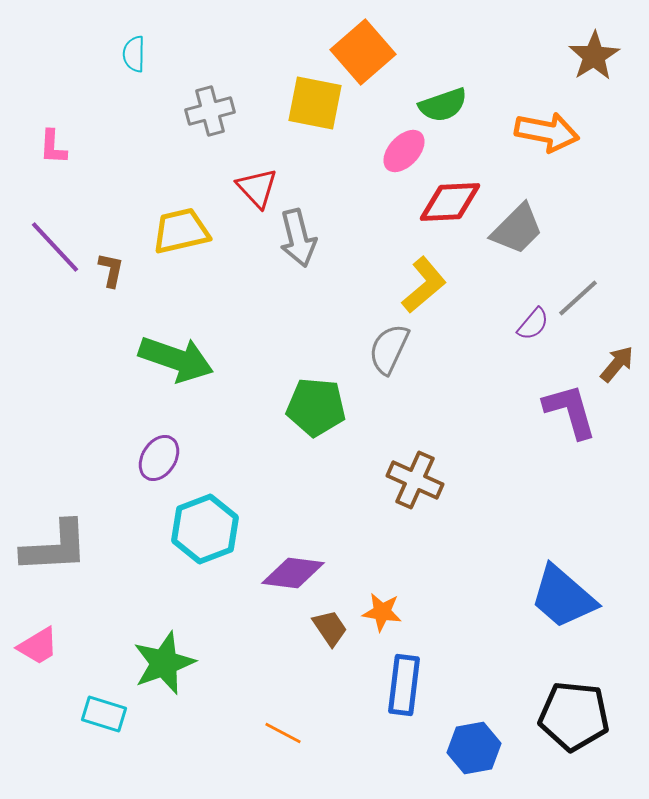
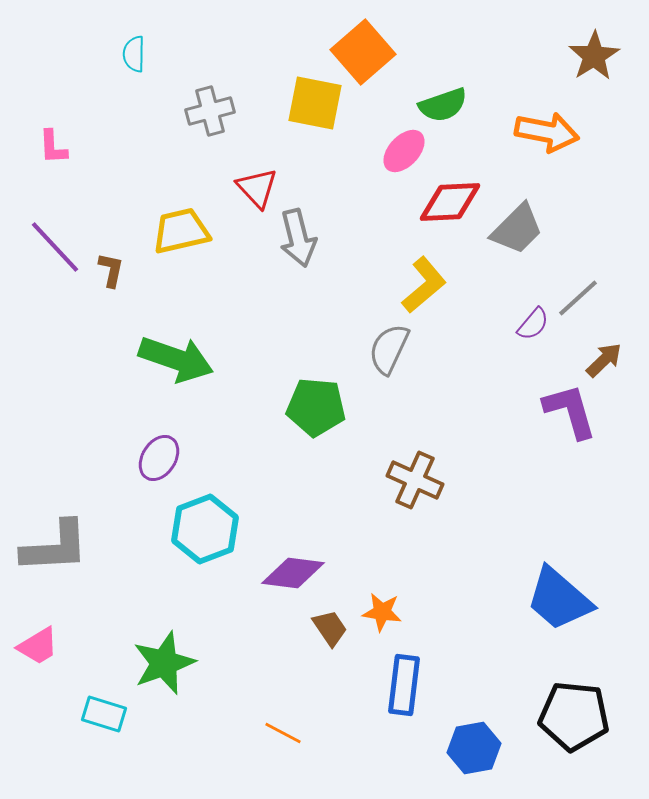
pink L-shape: rotated 6 degrees counterclockwise
brown arrow: moved 13 px left, 4 px up; rotated 6 degrees clockwise
blue trapezoid: moved 4 px left, 2 px down
